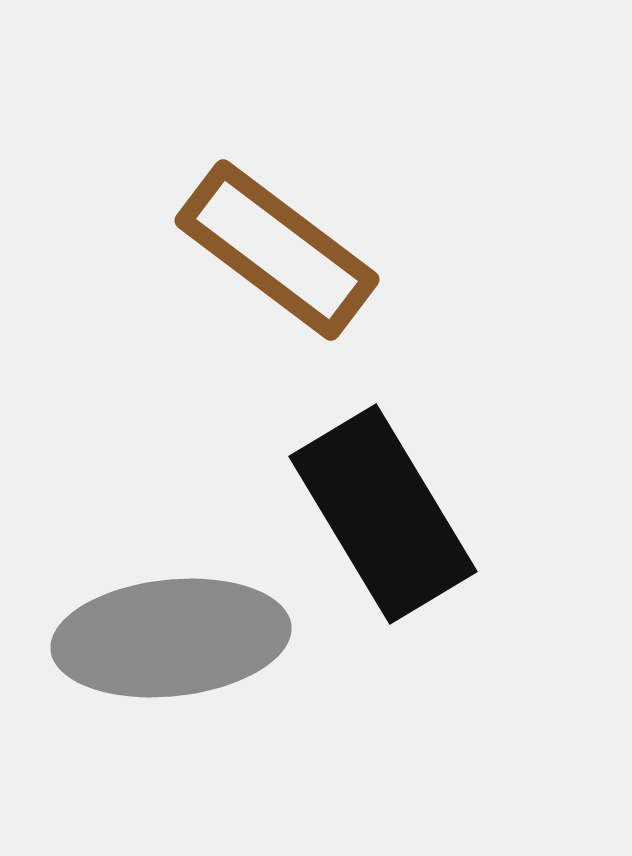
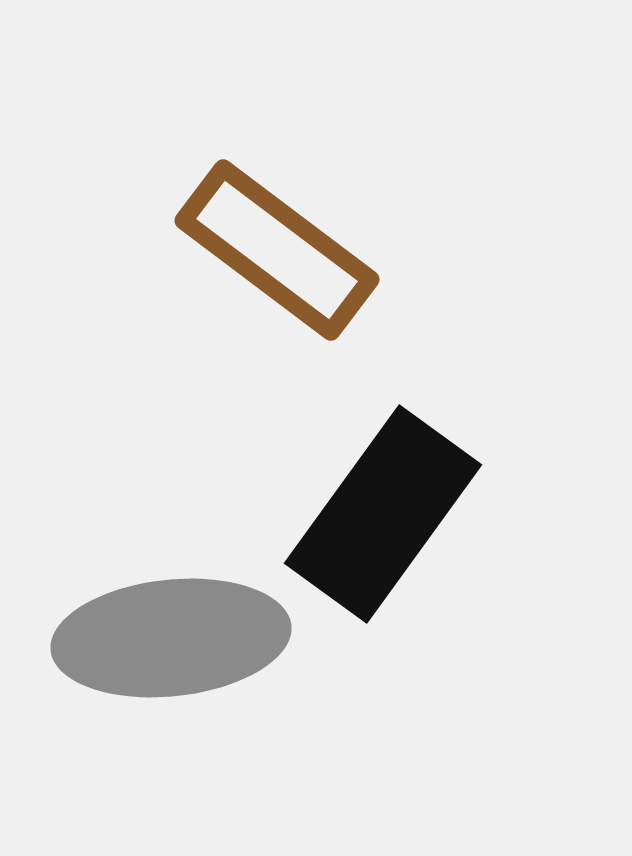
black rectangle: rotated 67 degrees clockwise
